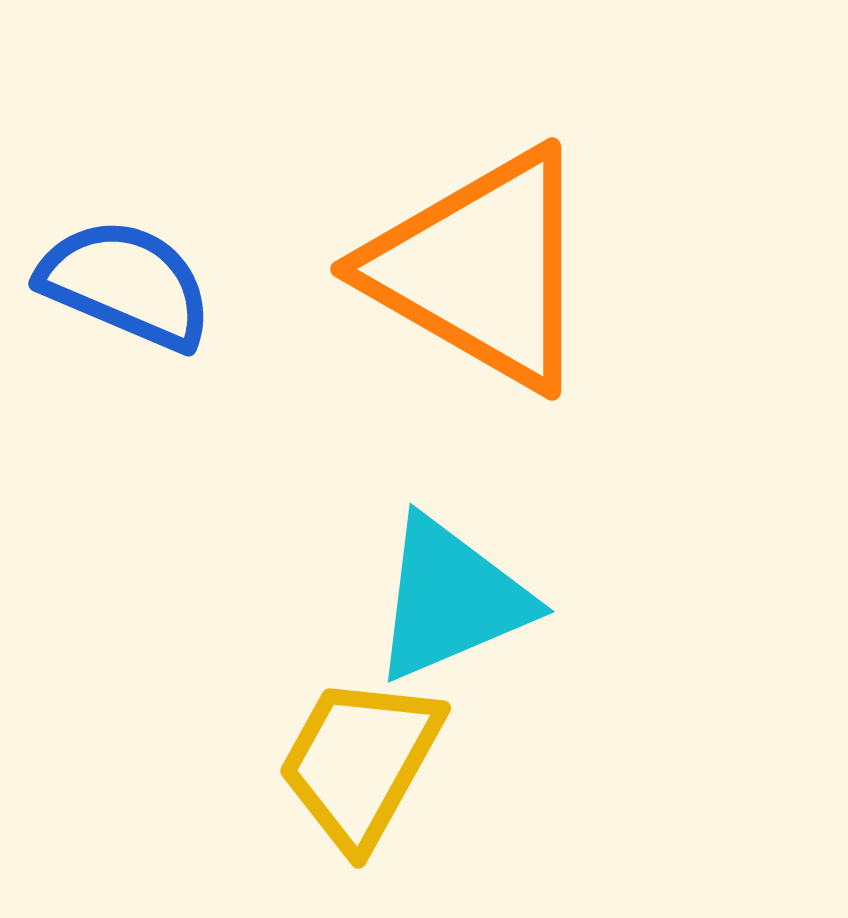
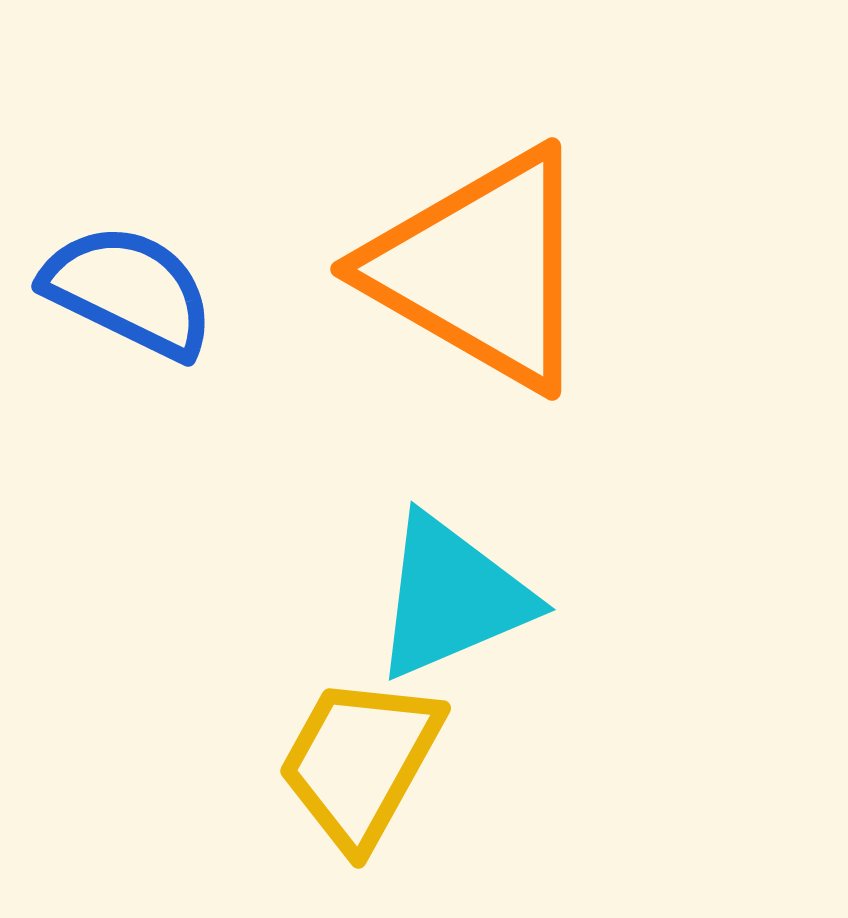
blue semicircle: moved 3 px right, 7 px down; rotated 3 degrees clockwise
cyan triangle: moved 1 px right, 2 px up
